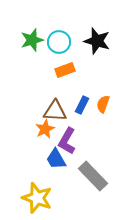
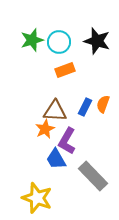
blue rectangle: moved 3 px right, 2 px down
